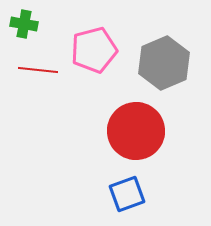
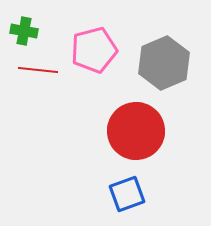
green cross: moved 7 px down
